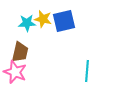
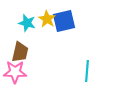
yellow star: moved 4 px right; rotated 18 degrees clockwise
cyan star: rotated 18 degrees clockwise
pink star: rotated 20 degrees counterclockwise
